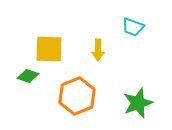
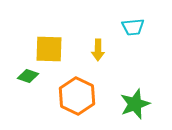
cyan trapezoid: rotated 25 degrees counterclockwise
orange hexagon: rotated 12 degrees counterclockwise
green star: moved 3 px left, 1 px down
